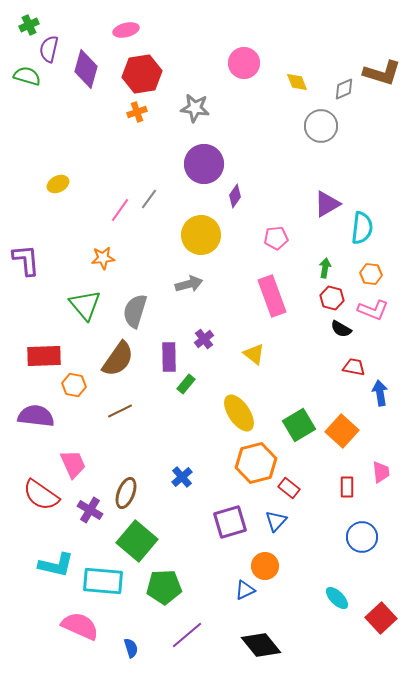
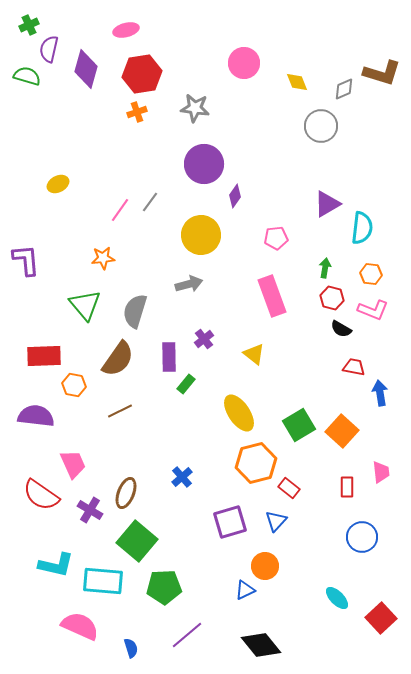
gray line at (149, 199): moved 1 px right, 3 px down
